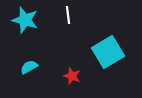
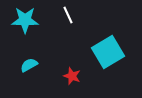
white line: rotated 18 degrees counterclockwise
cyan star: rotated 16 degrees counterclockwise
cyan semicircle: moved 2 px up
